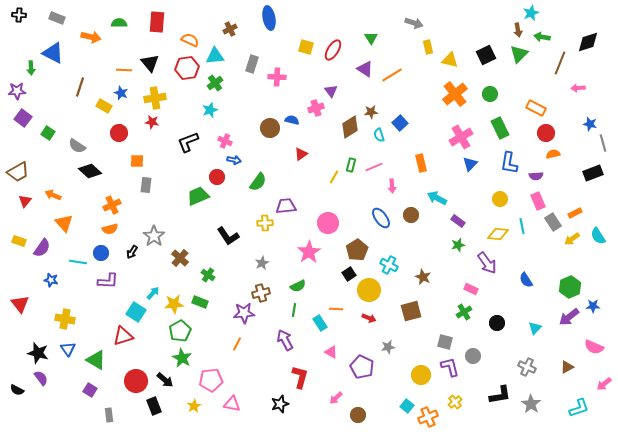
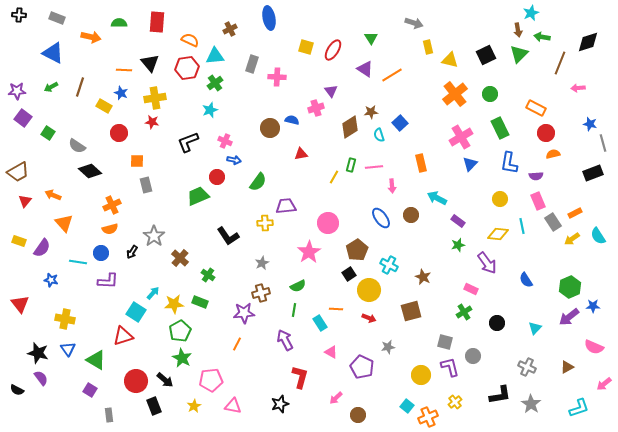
green arrow at (31, 68): moved 20 px right, 19 px down; rotated 64 degrees clockwise
red triangle at (301, 154): rotated 24 degrees clockwise
pink line at (374, 167): rotated 18 degrees clockwise
gray rectangle at (146, 185): rotated 21 degrees counterclockwise
pink triangle at (232, 404): moved 1 px right, 2 px down
